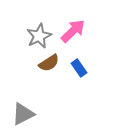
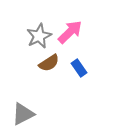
pink arrow: moved 3 px left, 1 px down
